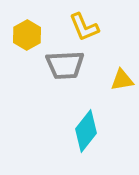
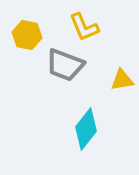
yellow hexagon: rotated 20 degrees counterclockwise
gray trapezoid: rotated 24 degrees clockwise
cyan diamond: moved 2 px up
